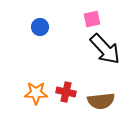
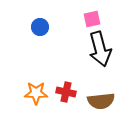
black arrow: moved 5 px left; rotated 28 degrees clockwise
